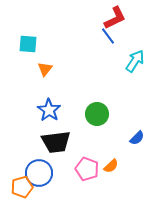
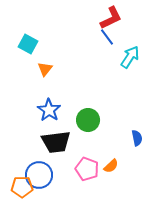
red L-shape: moved 4 px left
blue line: moved 1 px left, 1 px down
cyan square: rotated 24 degrees clockwise
cyan arrow: moved 5 px left, 4 px up
green circle: moved 9 px left, 6 px down
blue semicircle: rotated 56 degrees counterclockwise
blue circle: moved 2 px down
orange pentagon: rotated 15 degrees clockwise
